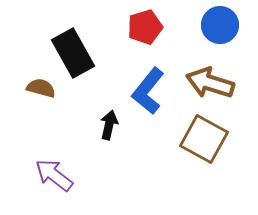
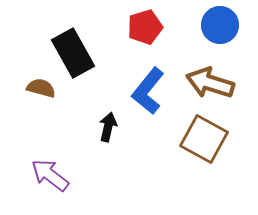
black arrow: moved 1 px left, 2 px down
purple arrow: moved 4 px left
